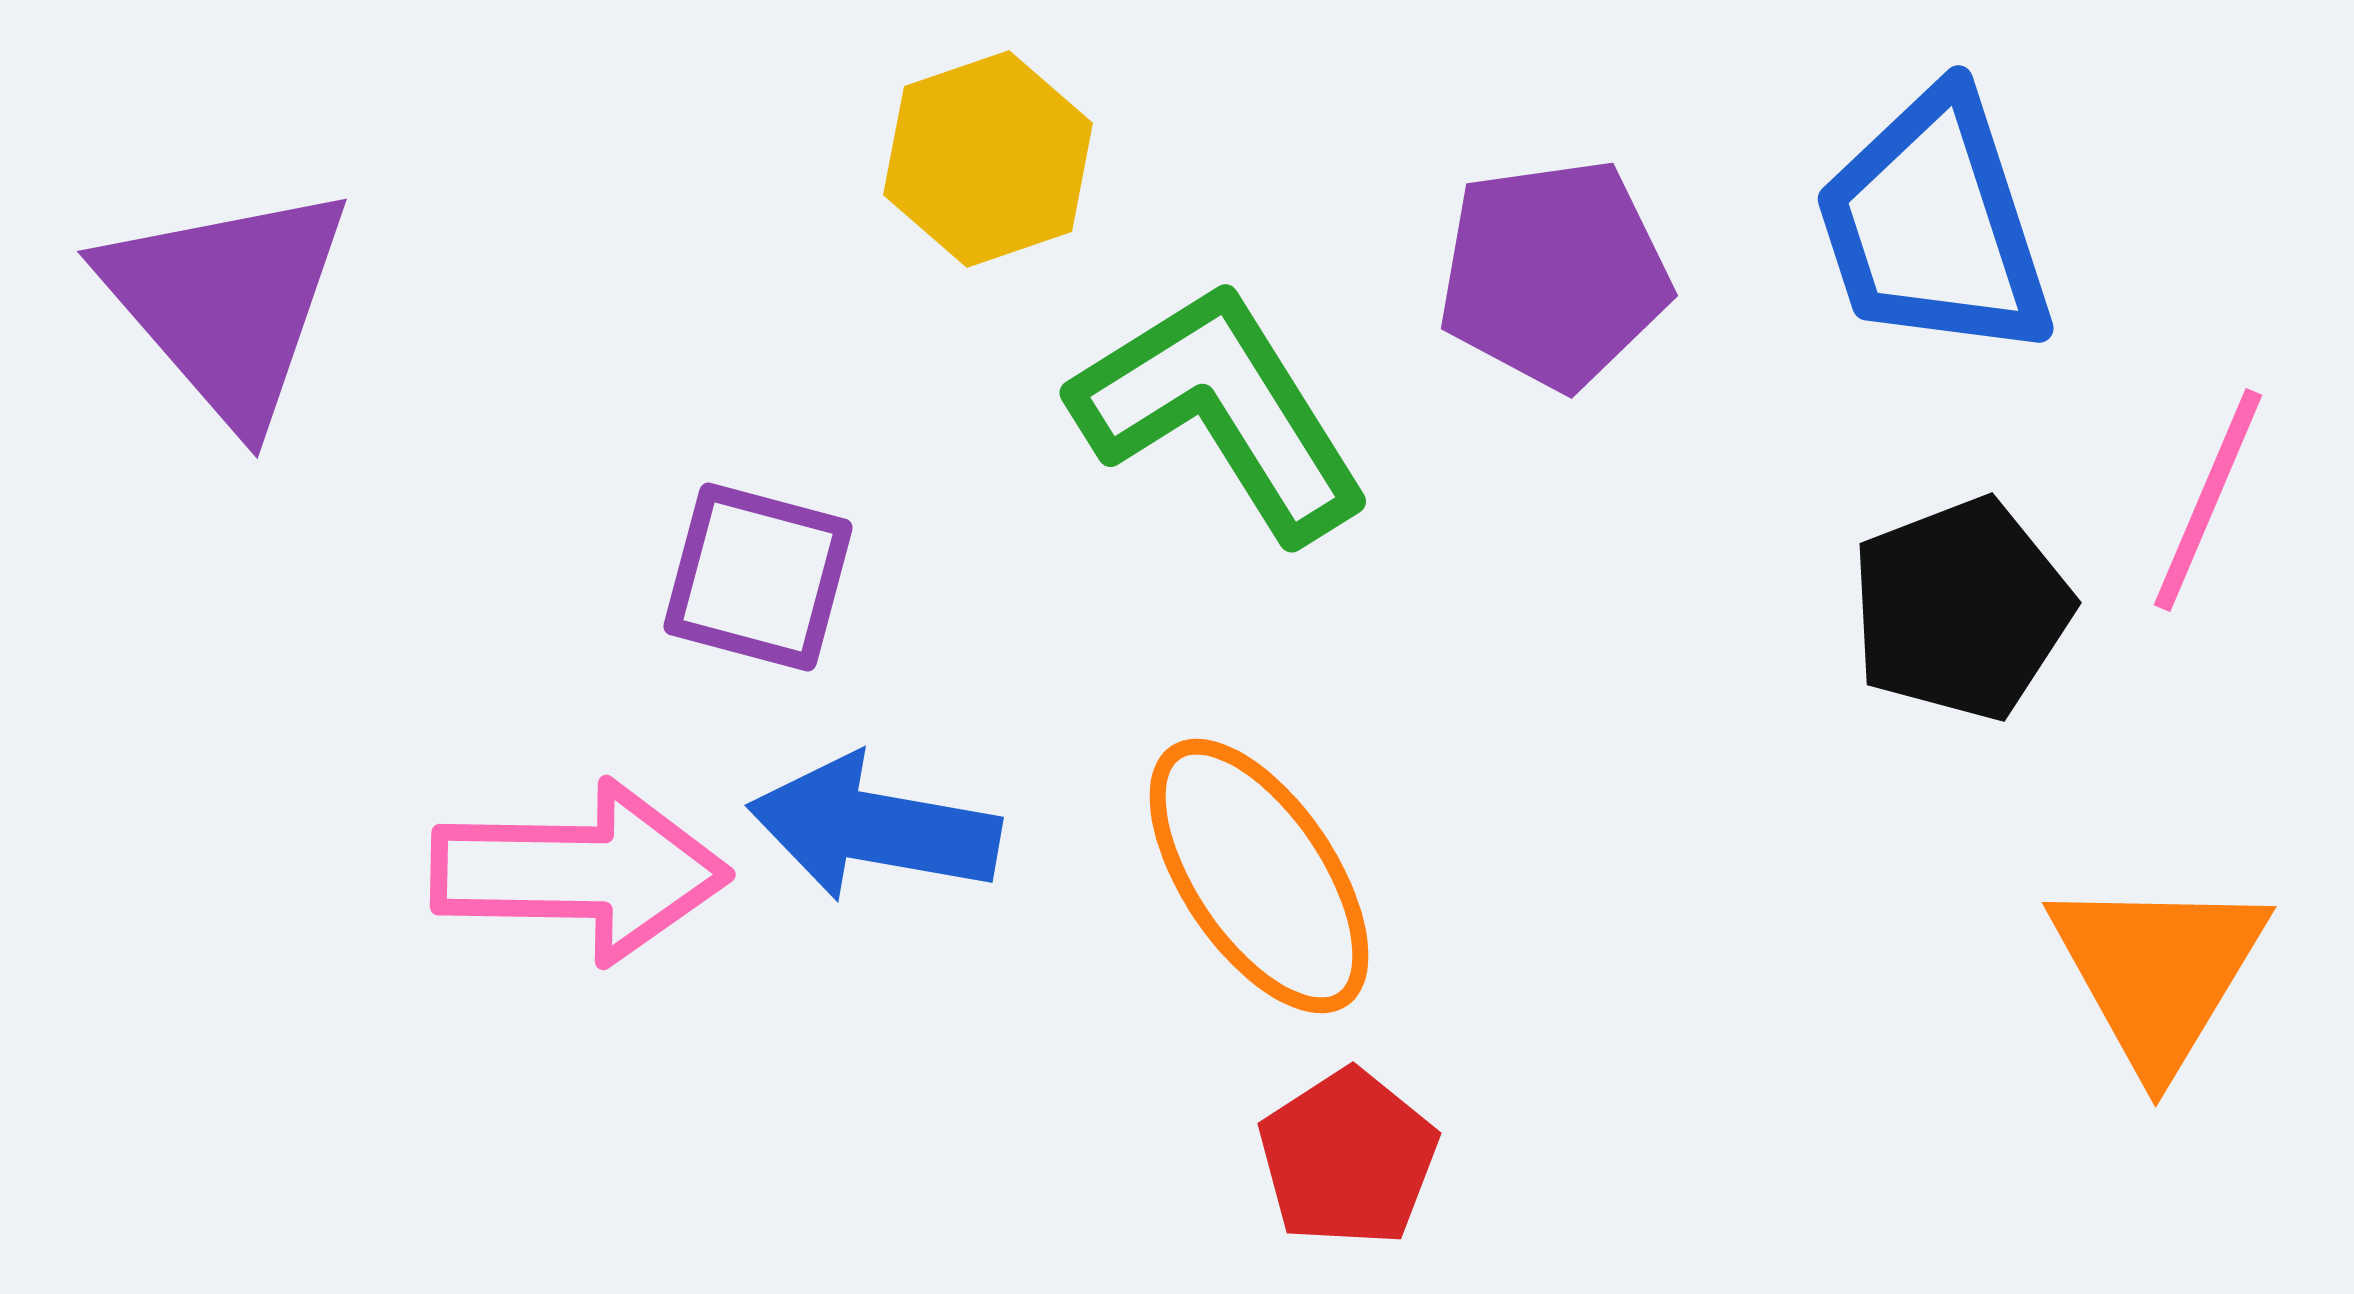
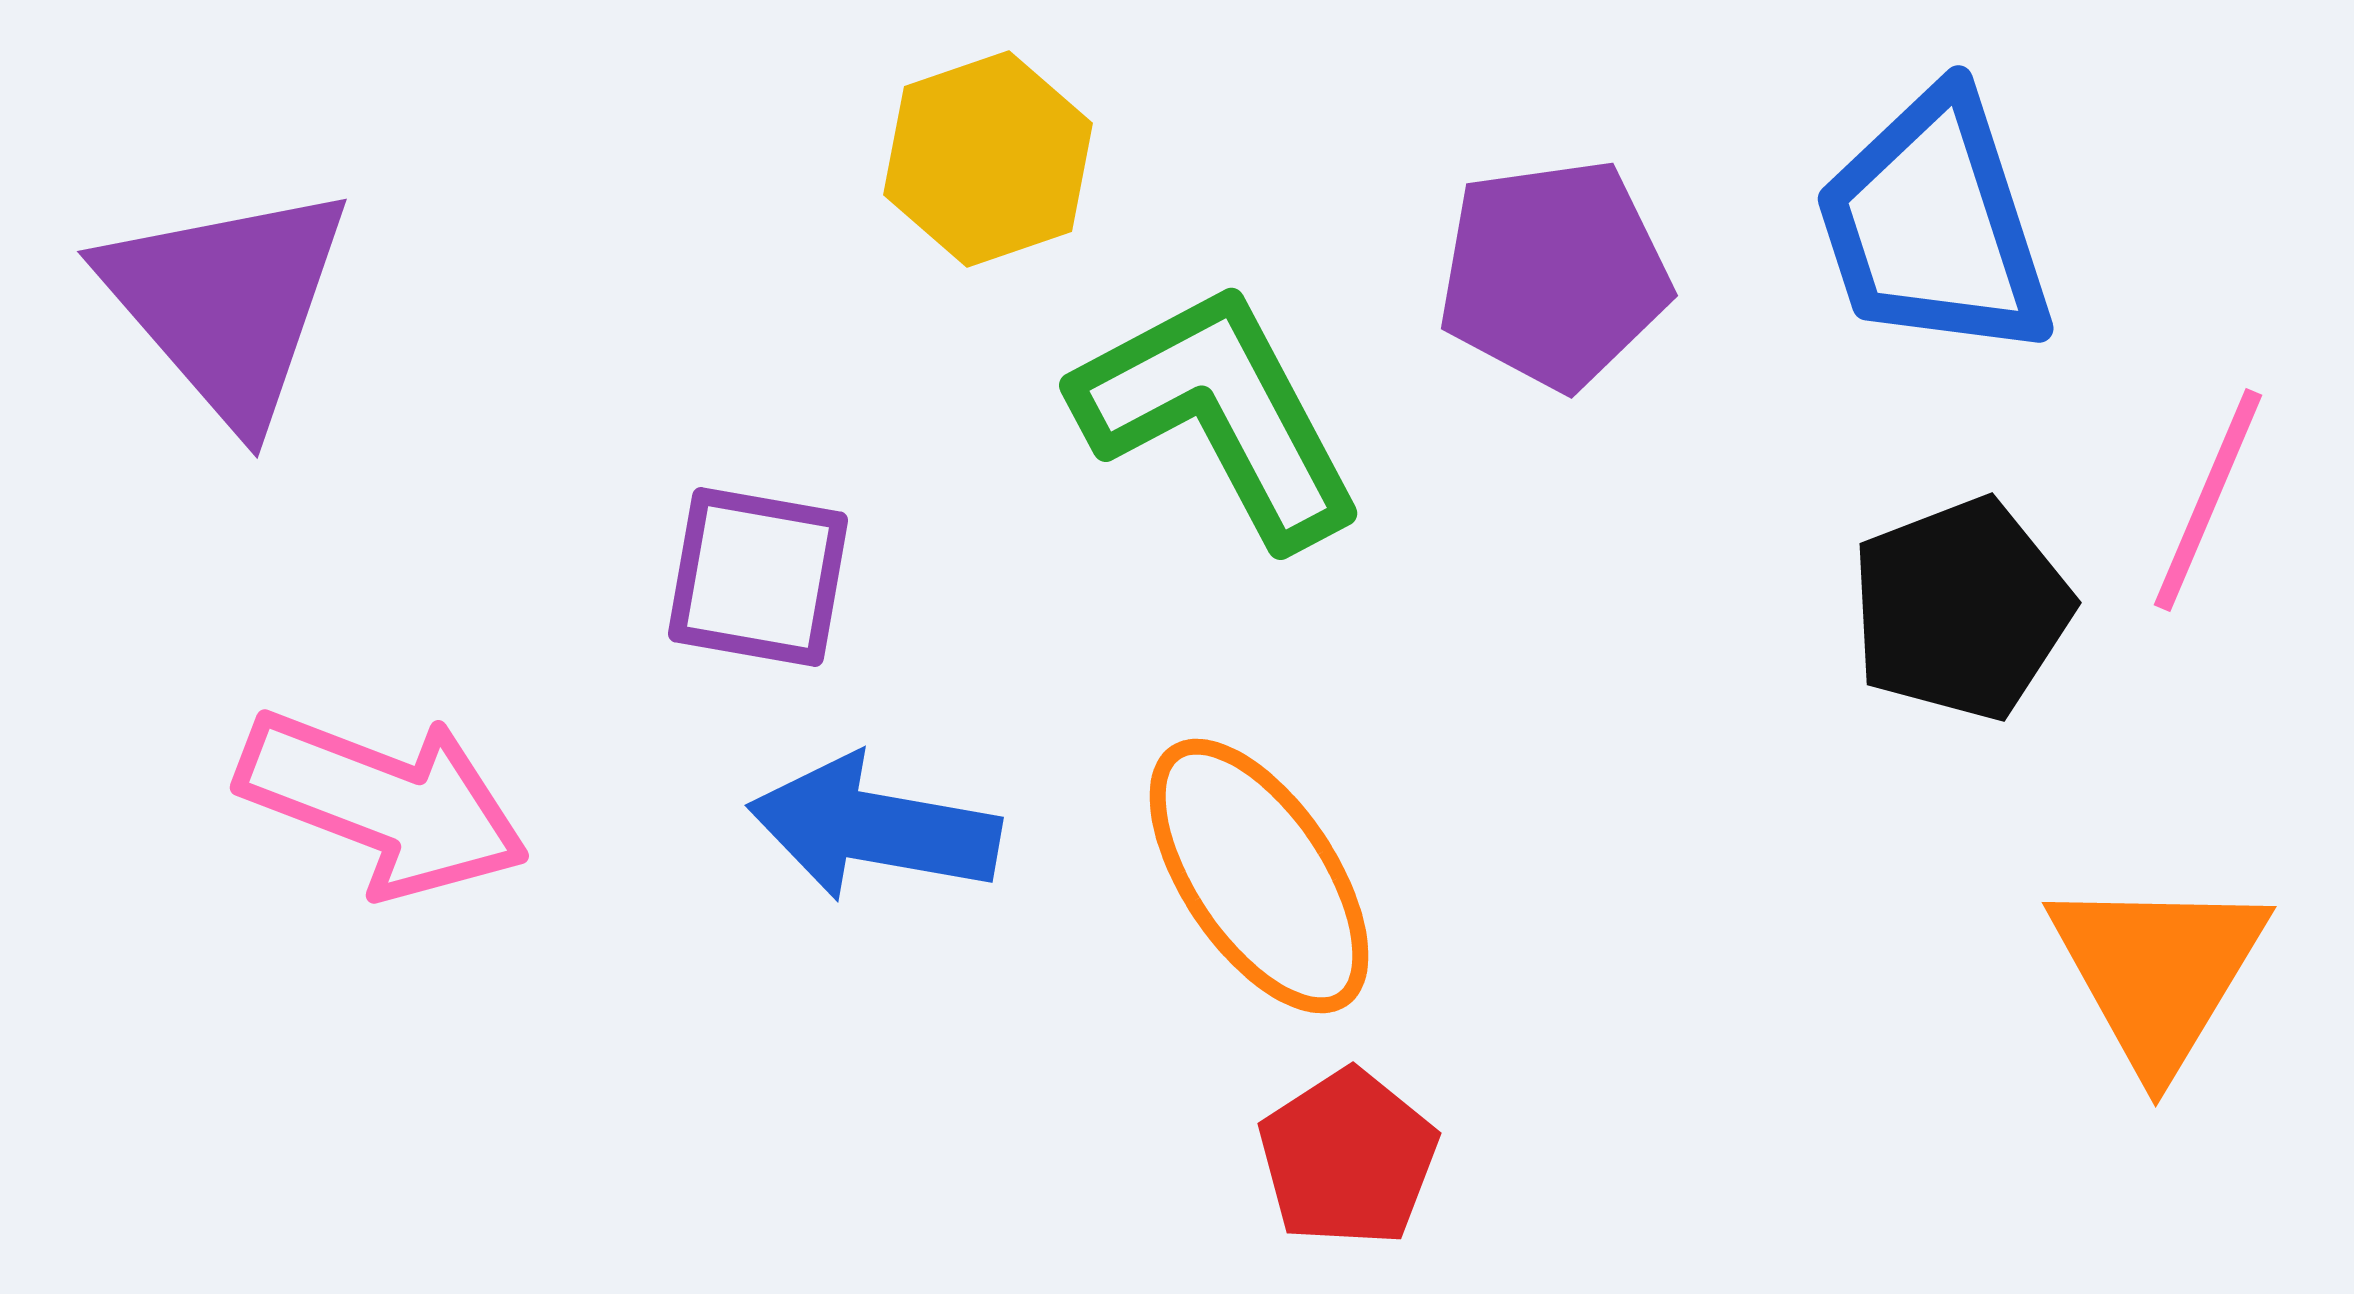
green L-shape: moved 2 px left, 3 px down; rotated 4 degrees clockwise
purple square: rotated 5 degrees counterclockwise
pink arrow: moved 197 px left, 69 px up; rotated 20 degrees clockwise
